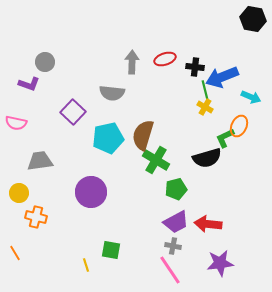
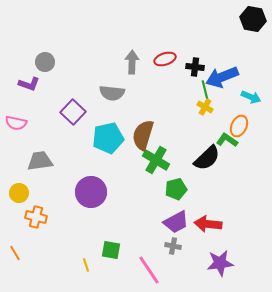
green L-shape: moved 2 px right, 2 px down; rotated 60 degrees clockwise
black semicircle: rotated 28 degrees counterclockwise
pink line: moved 21 px left
